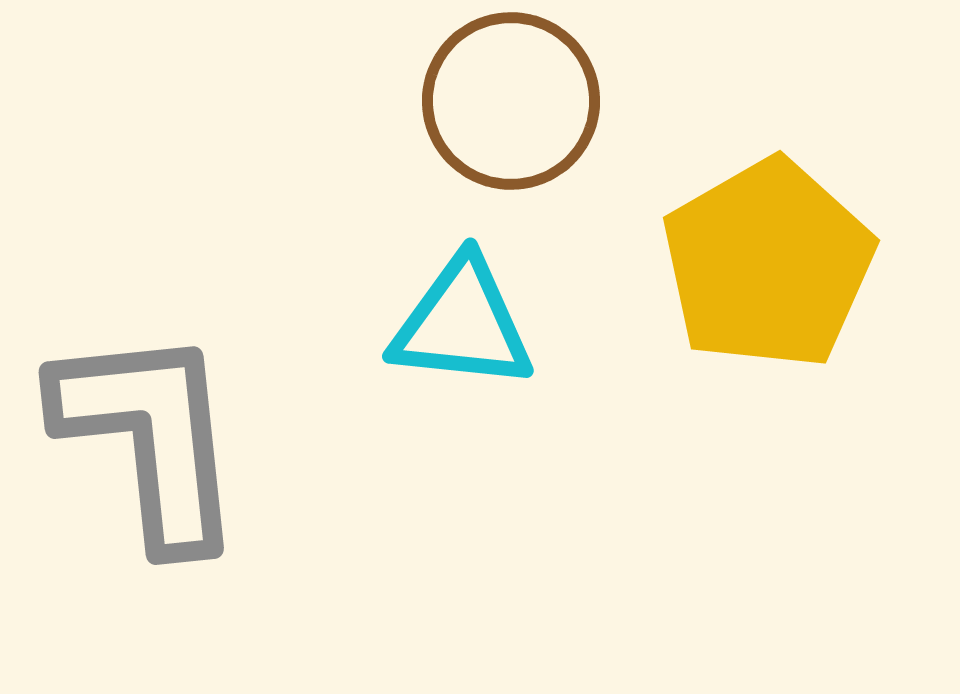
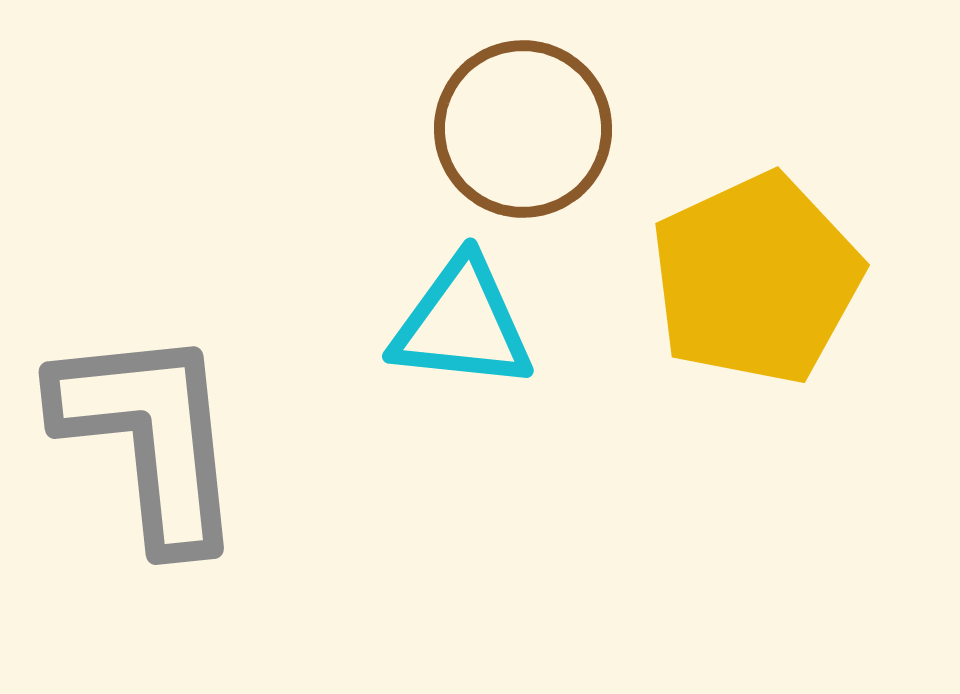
brown circle: moved 12 px right, 28 px down
yellow pentagon: moved 12 px left, 15 px down; rotated 5 degrees clockwise
